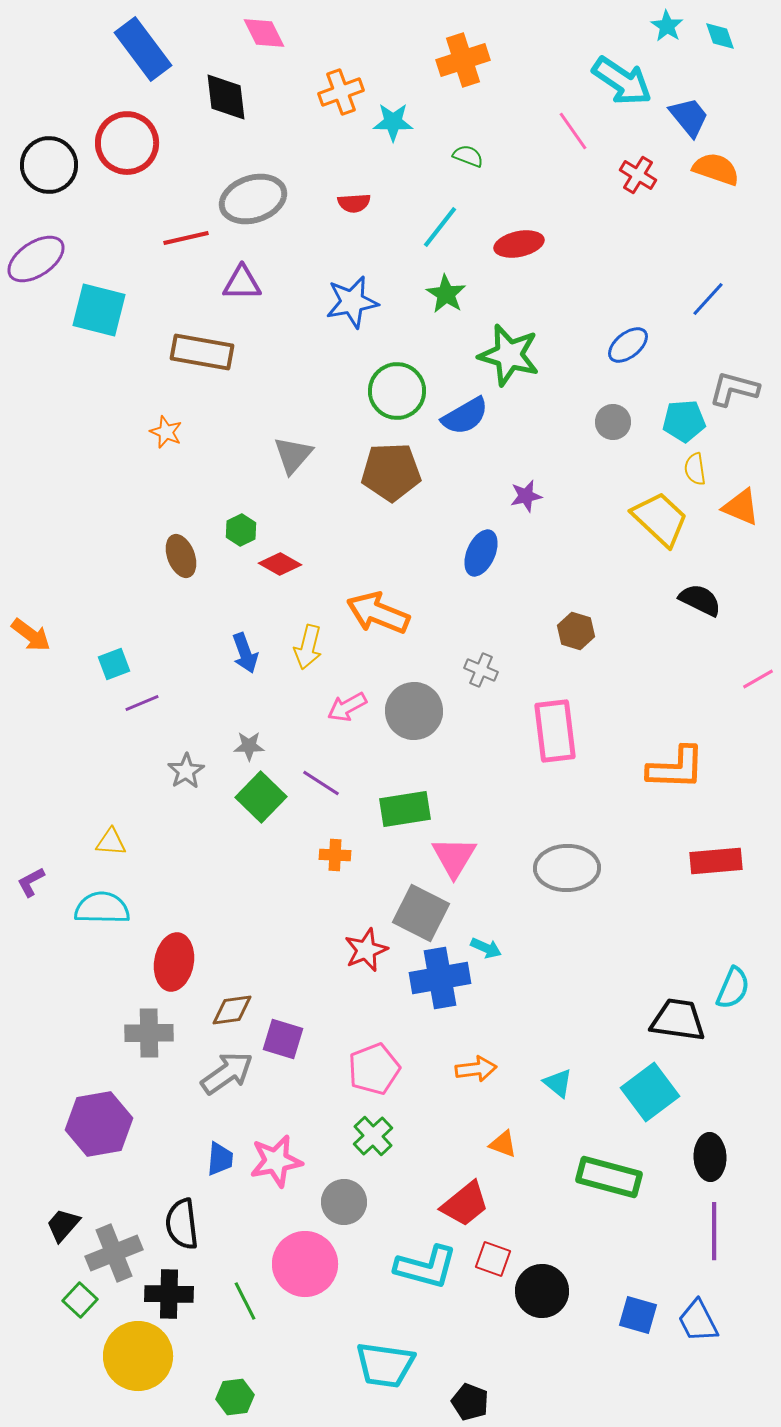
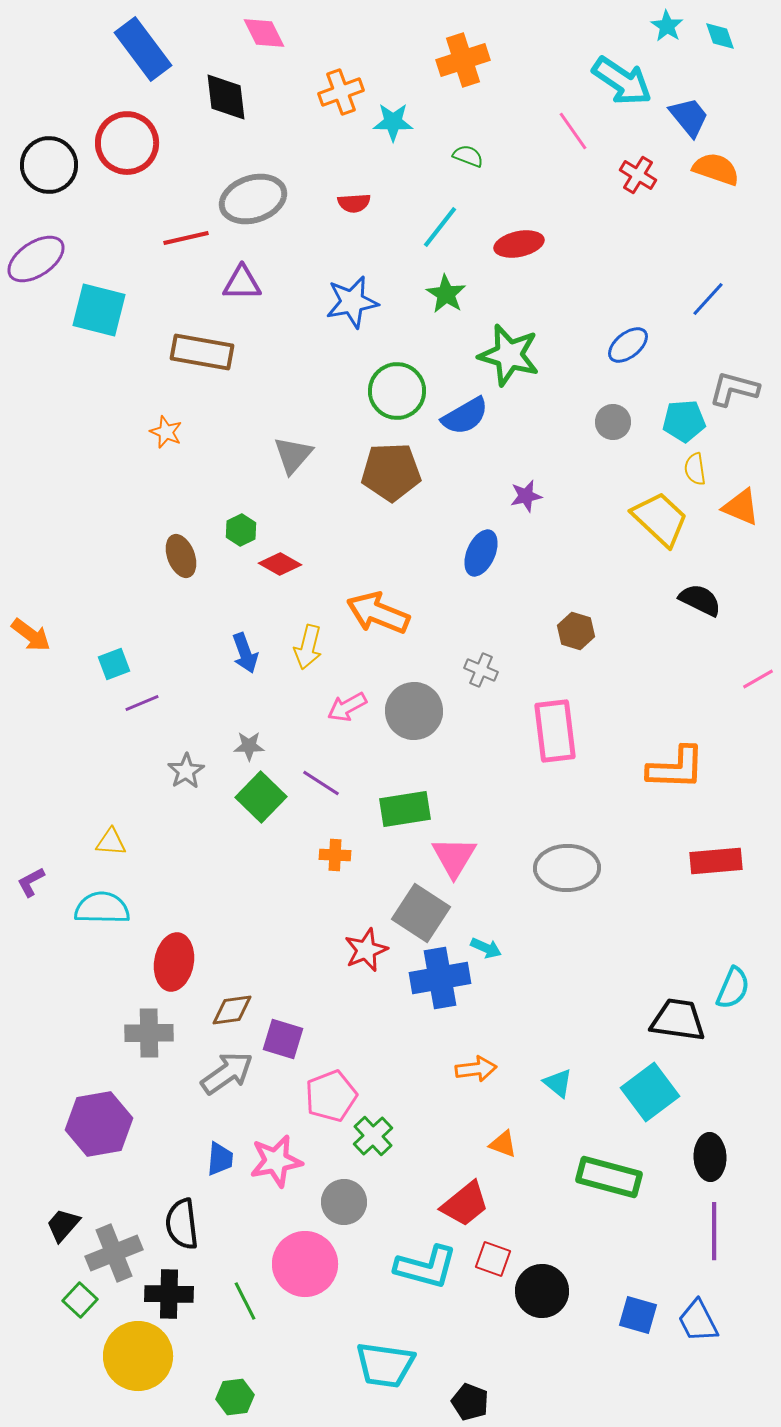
gray square at (421, 913): rotated 6 degrees clockwise
pink pentagon at (374, 1069): moved 43 px left, 27 px down
